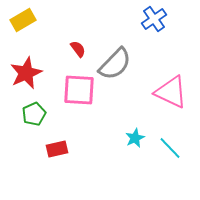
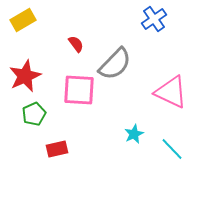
red semicircle: moved 2 px left, 5 px up
red star: moved 1 px left, 3 px down
cyan star: moved 1 px left, 4 px up
cyan line: moved 2 px right, 1 px down
